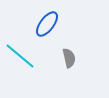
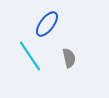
cyan line: moved 10 px right; rotated 16 degrees clockwise
